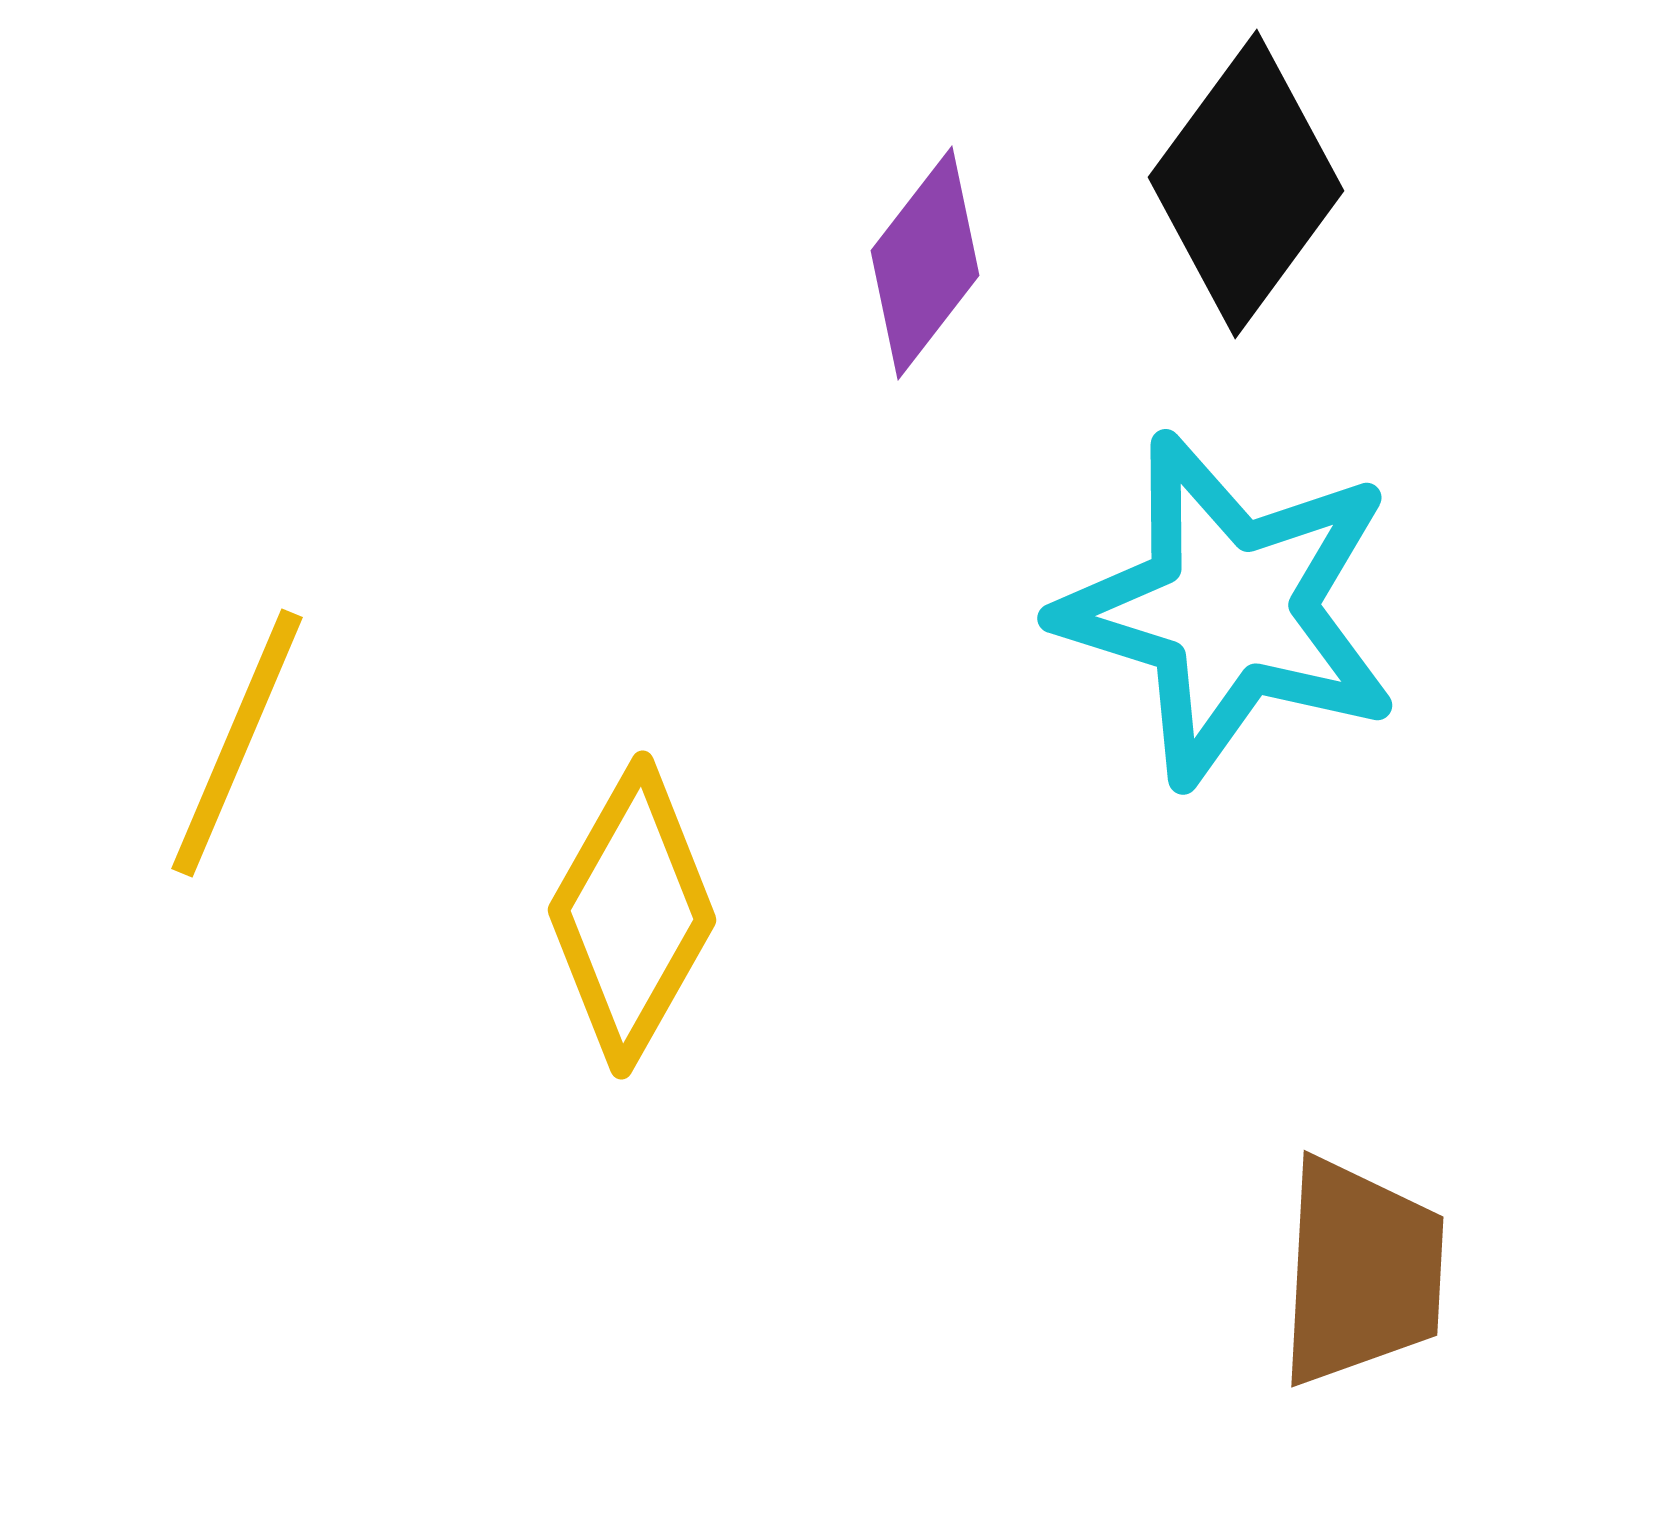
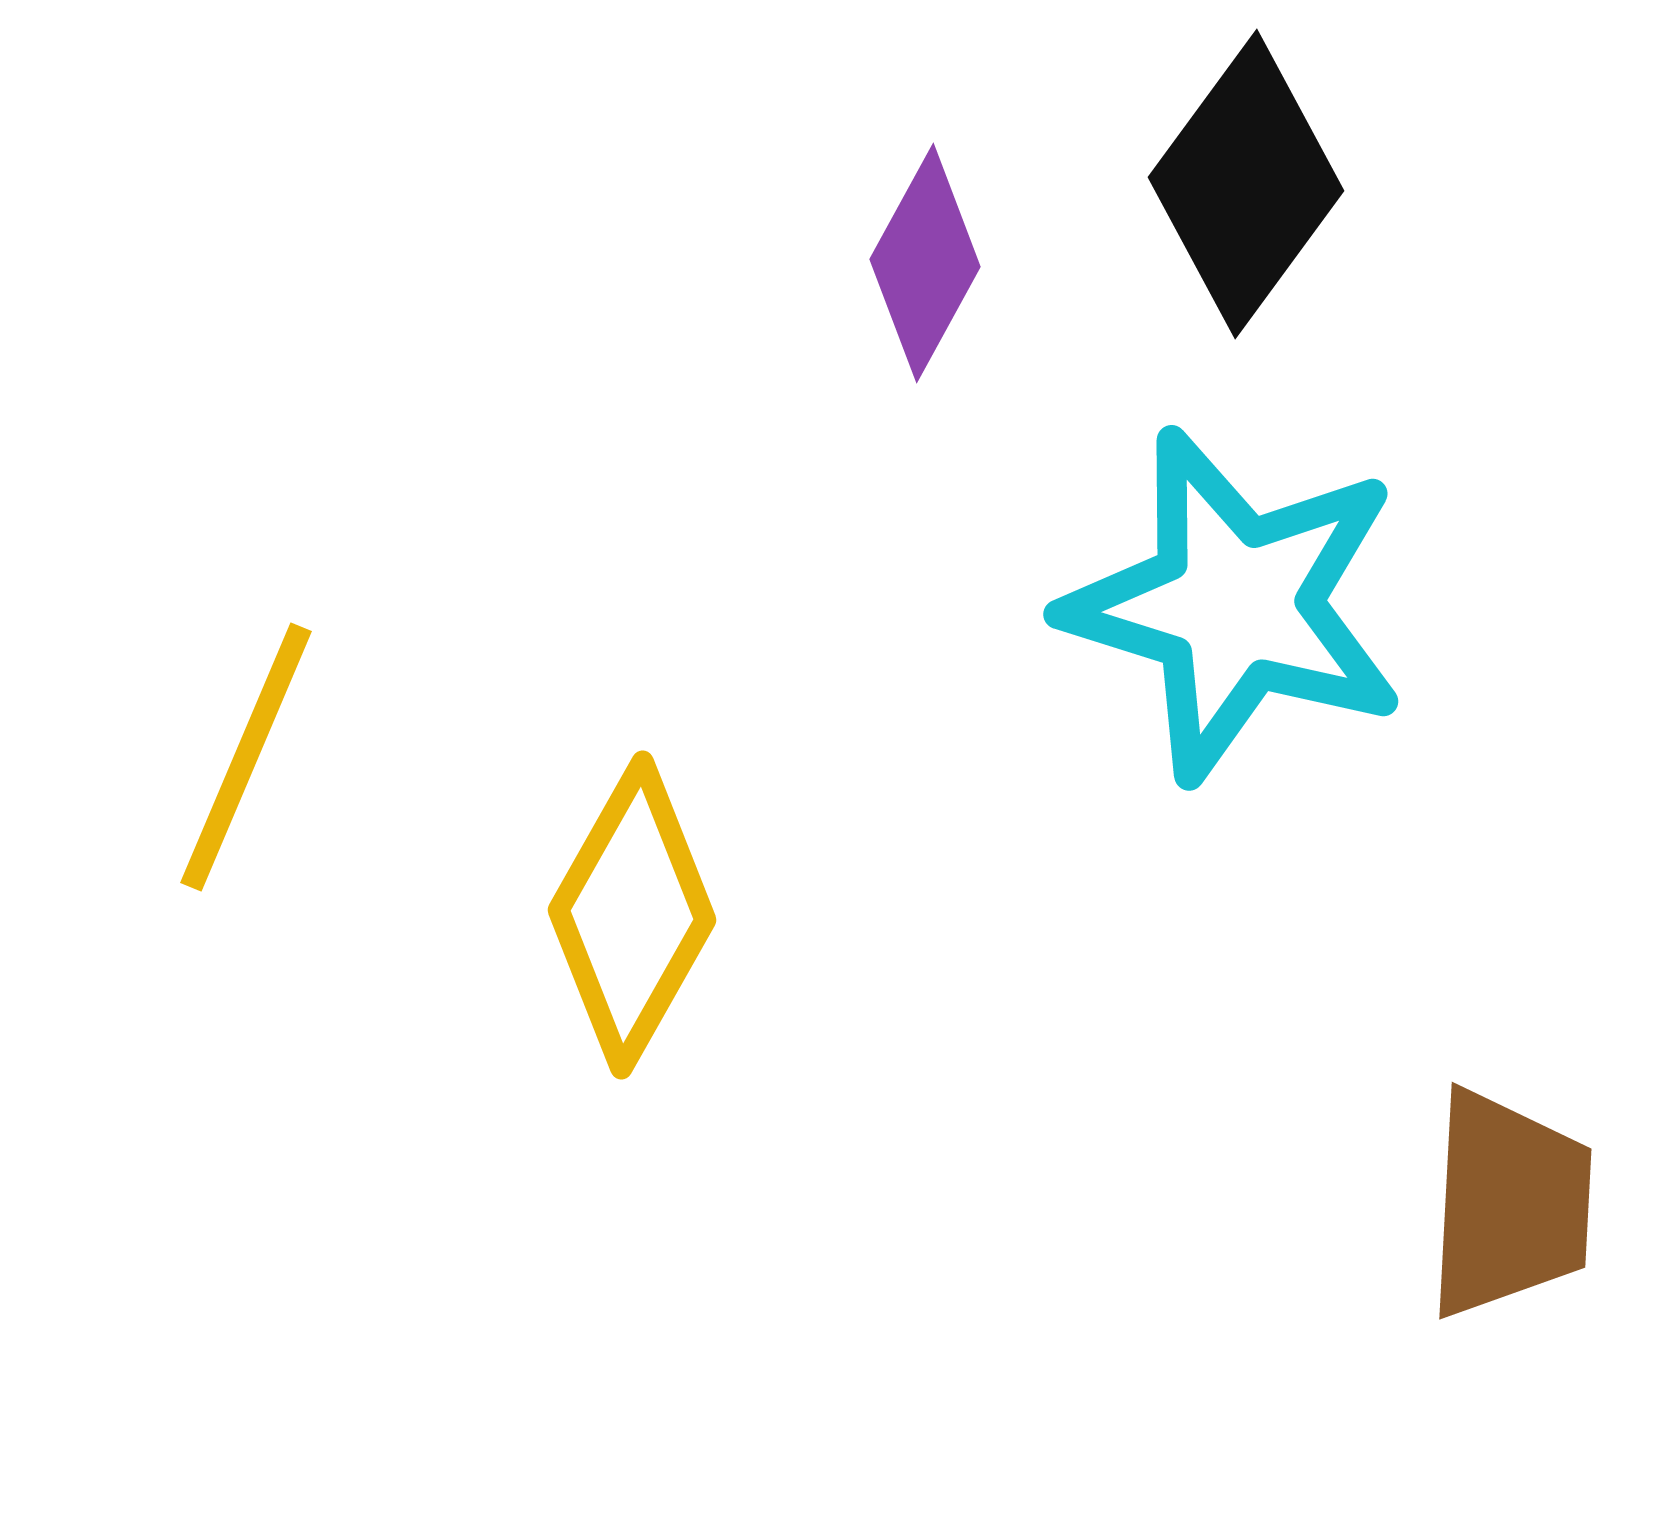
purple diamond: rotated 9 degrees counterclockwise
cyan star: moved 6 px right, 4 px up
yellow line: moved 9 px right, 14 px down
brown trapezoid: moved 148 px right, 68 px up
